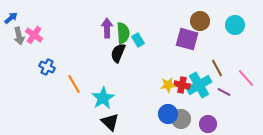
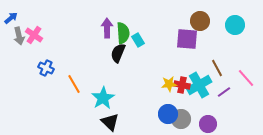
purple square: rotated 10 degrees counterclockwise
blue cross: moved 1 px left, 1 px down
yellow star: moved 1 px right, 1 px up
purple line: rotated 64 degrees counterclockwise
